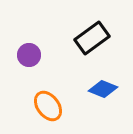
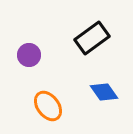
blue diamond: moved 1 px right, 3 px down; rotated 32 degrees clockwise
